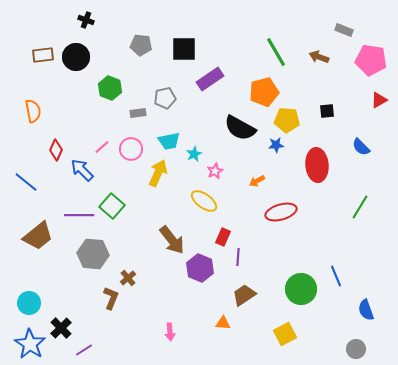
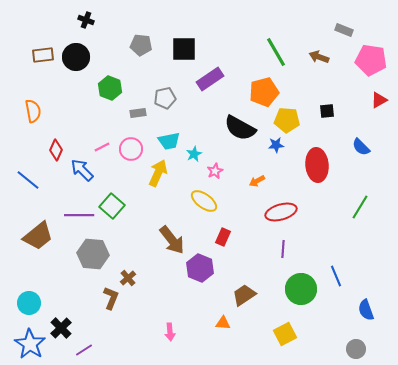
pink line at (102, 147): rotated 14 degrees clockwise
blue line at (26, 182): moved 2 px right, 2 px up
purple line at (238, 257): moved 45 px right, 8 px up
